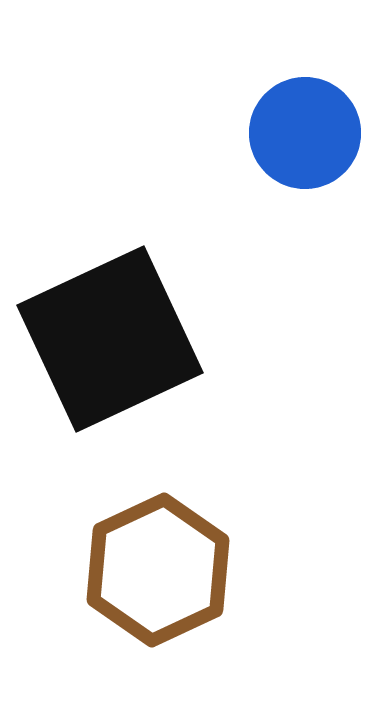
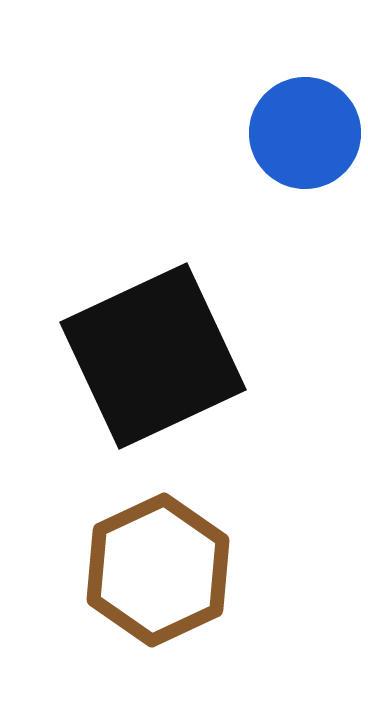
black square: moved 43 px right, 17 px down
